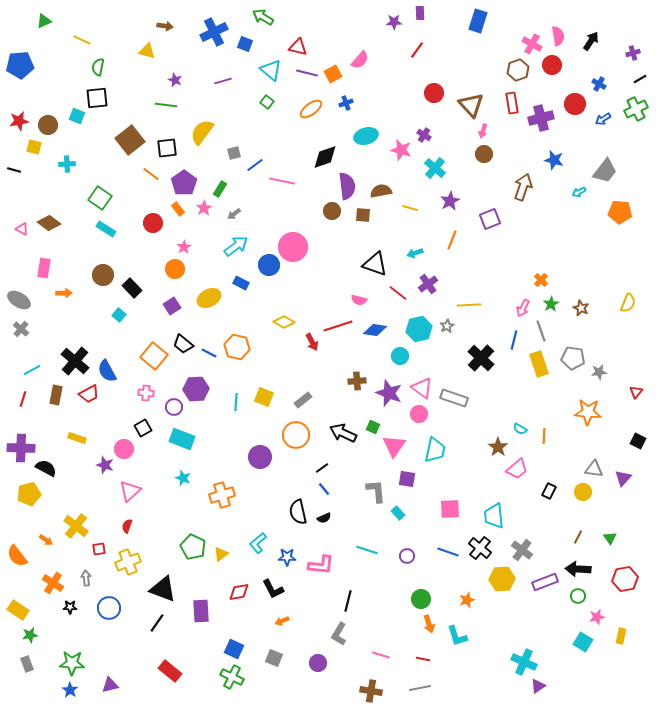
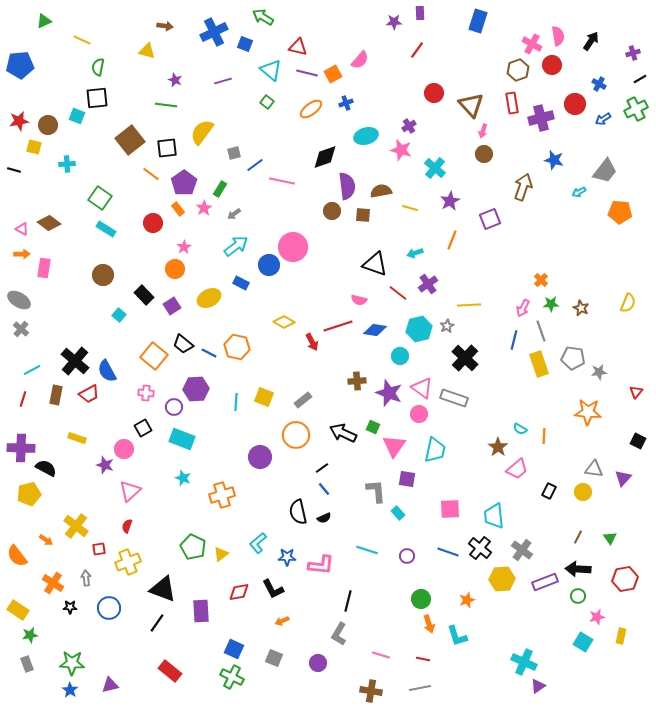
purple cross at (424, 135): moved 15 px left, 9 px up; rotated 24 degrees clockwise
black rectangle at (132, 288): moved 12 px right, 7 px down
orange arrow at (64, 293): moved 42 px left, 39 px up
green star at (551, 304): rotated 28 degrees clockwise
black cross at (481, 358): moved 16 px left
